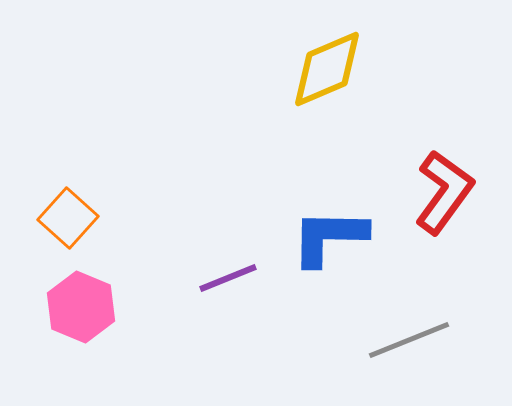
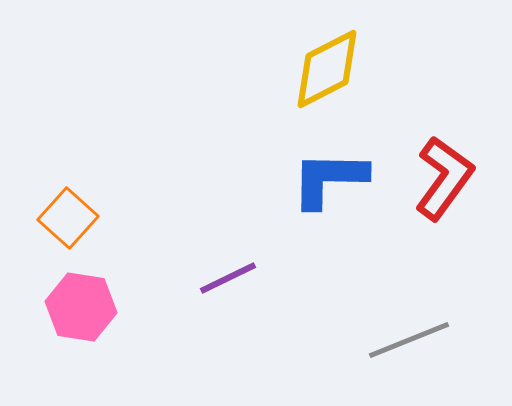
yellow diamond: rotated 4 degrees counterclockwise
red L-shape: moved 14 px up
blue L-shape: moved 58 px up
purple line: rotated 4 degrees counterclockwise
pink hexagon: rotated 14 degrees counterclockwise
